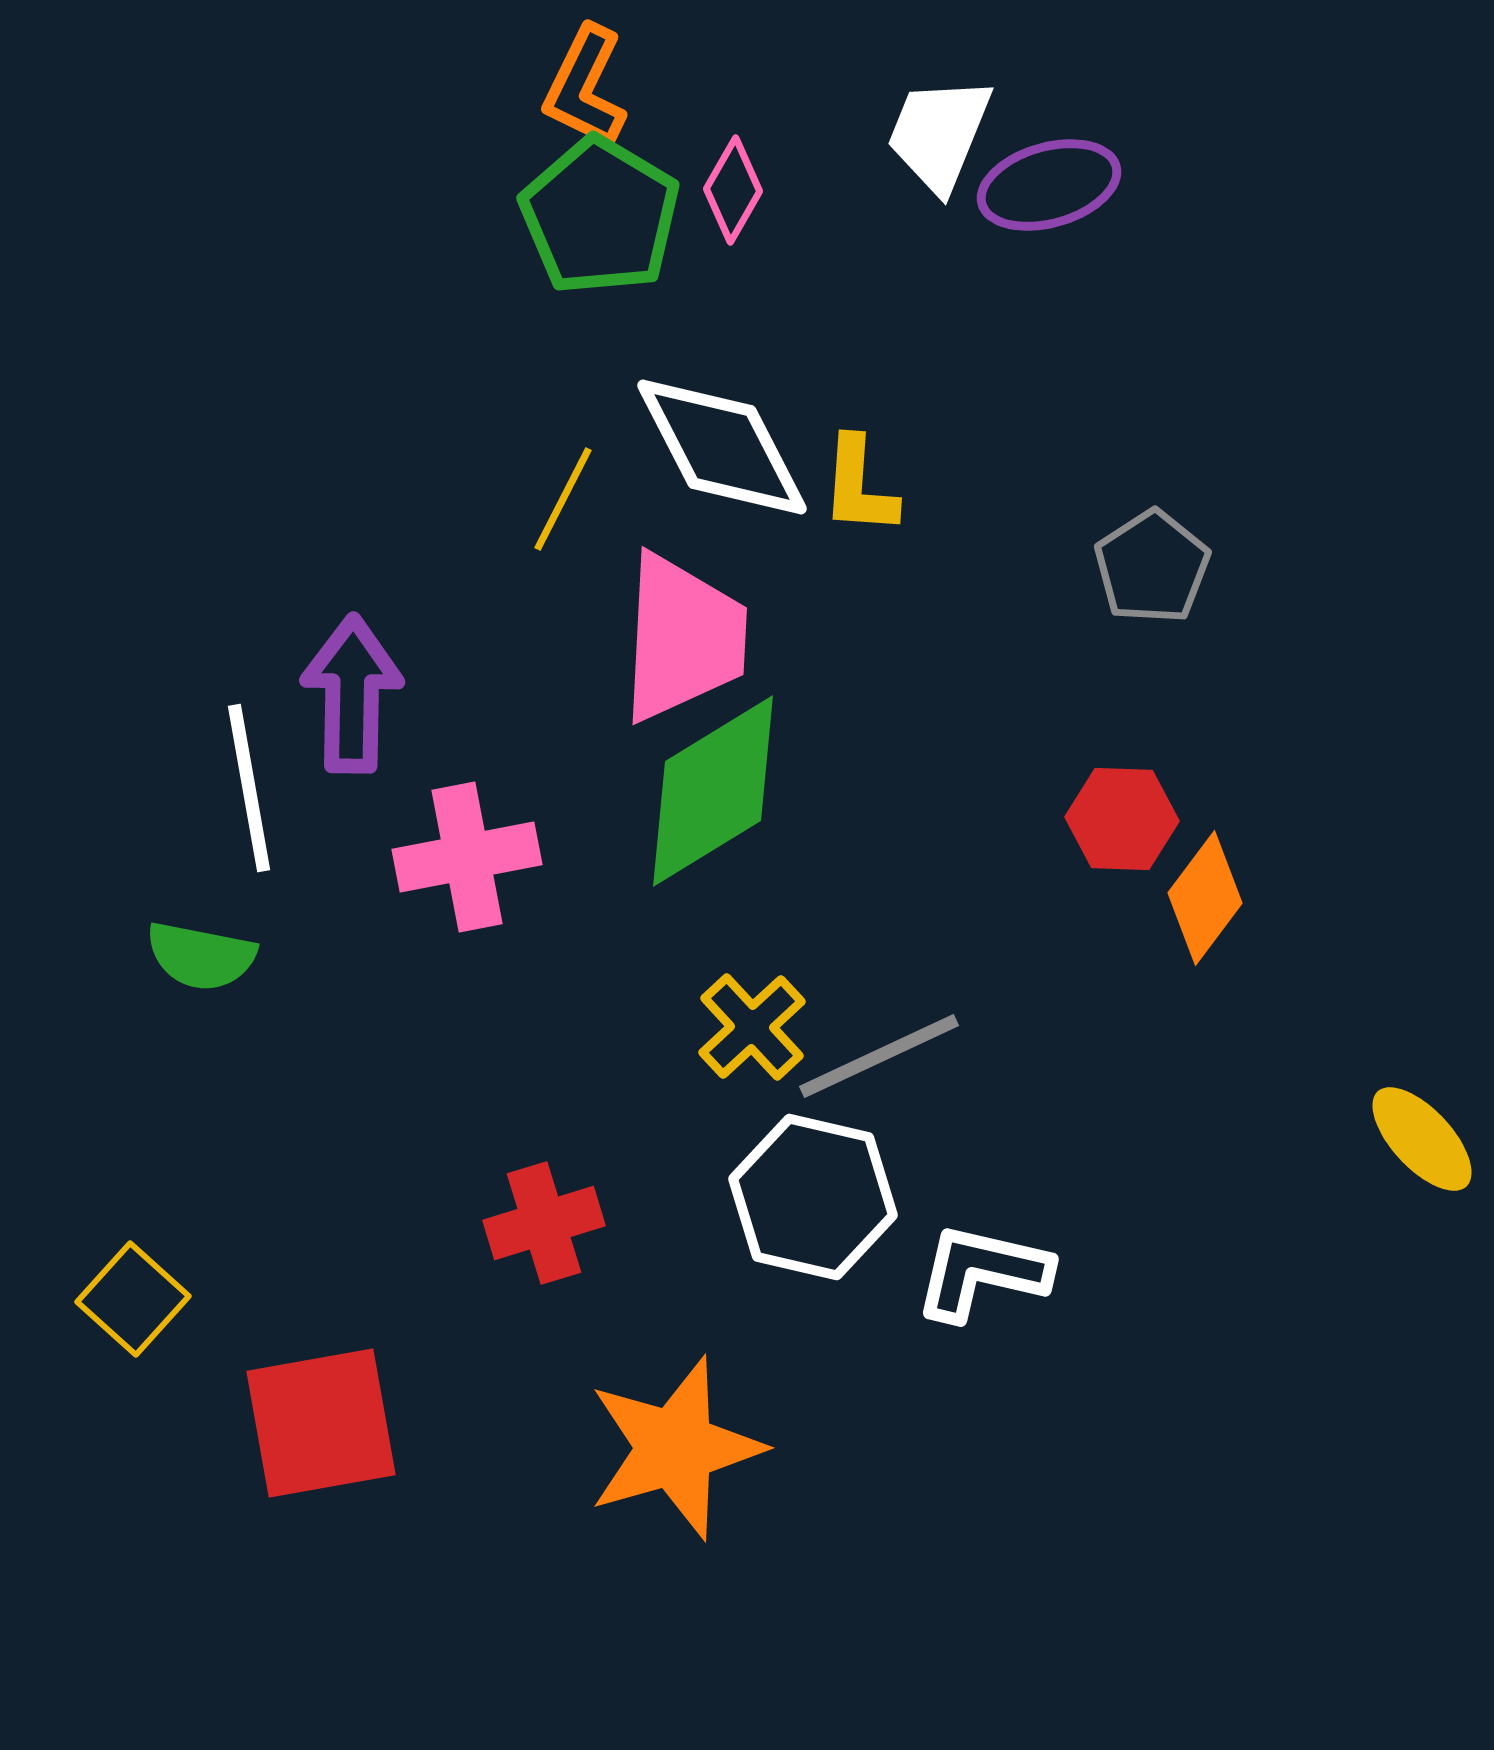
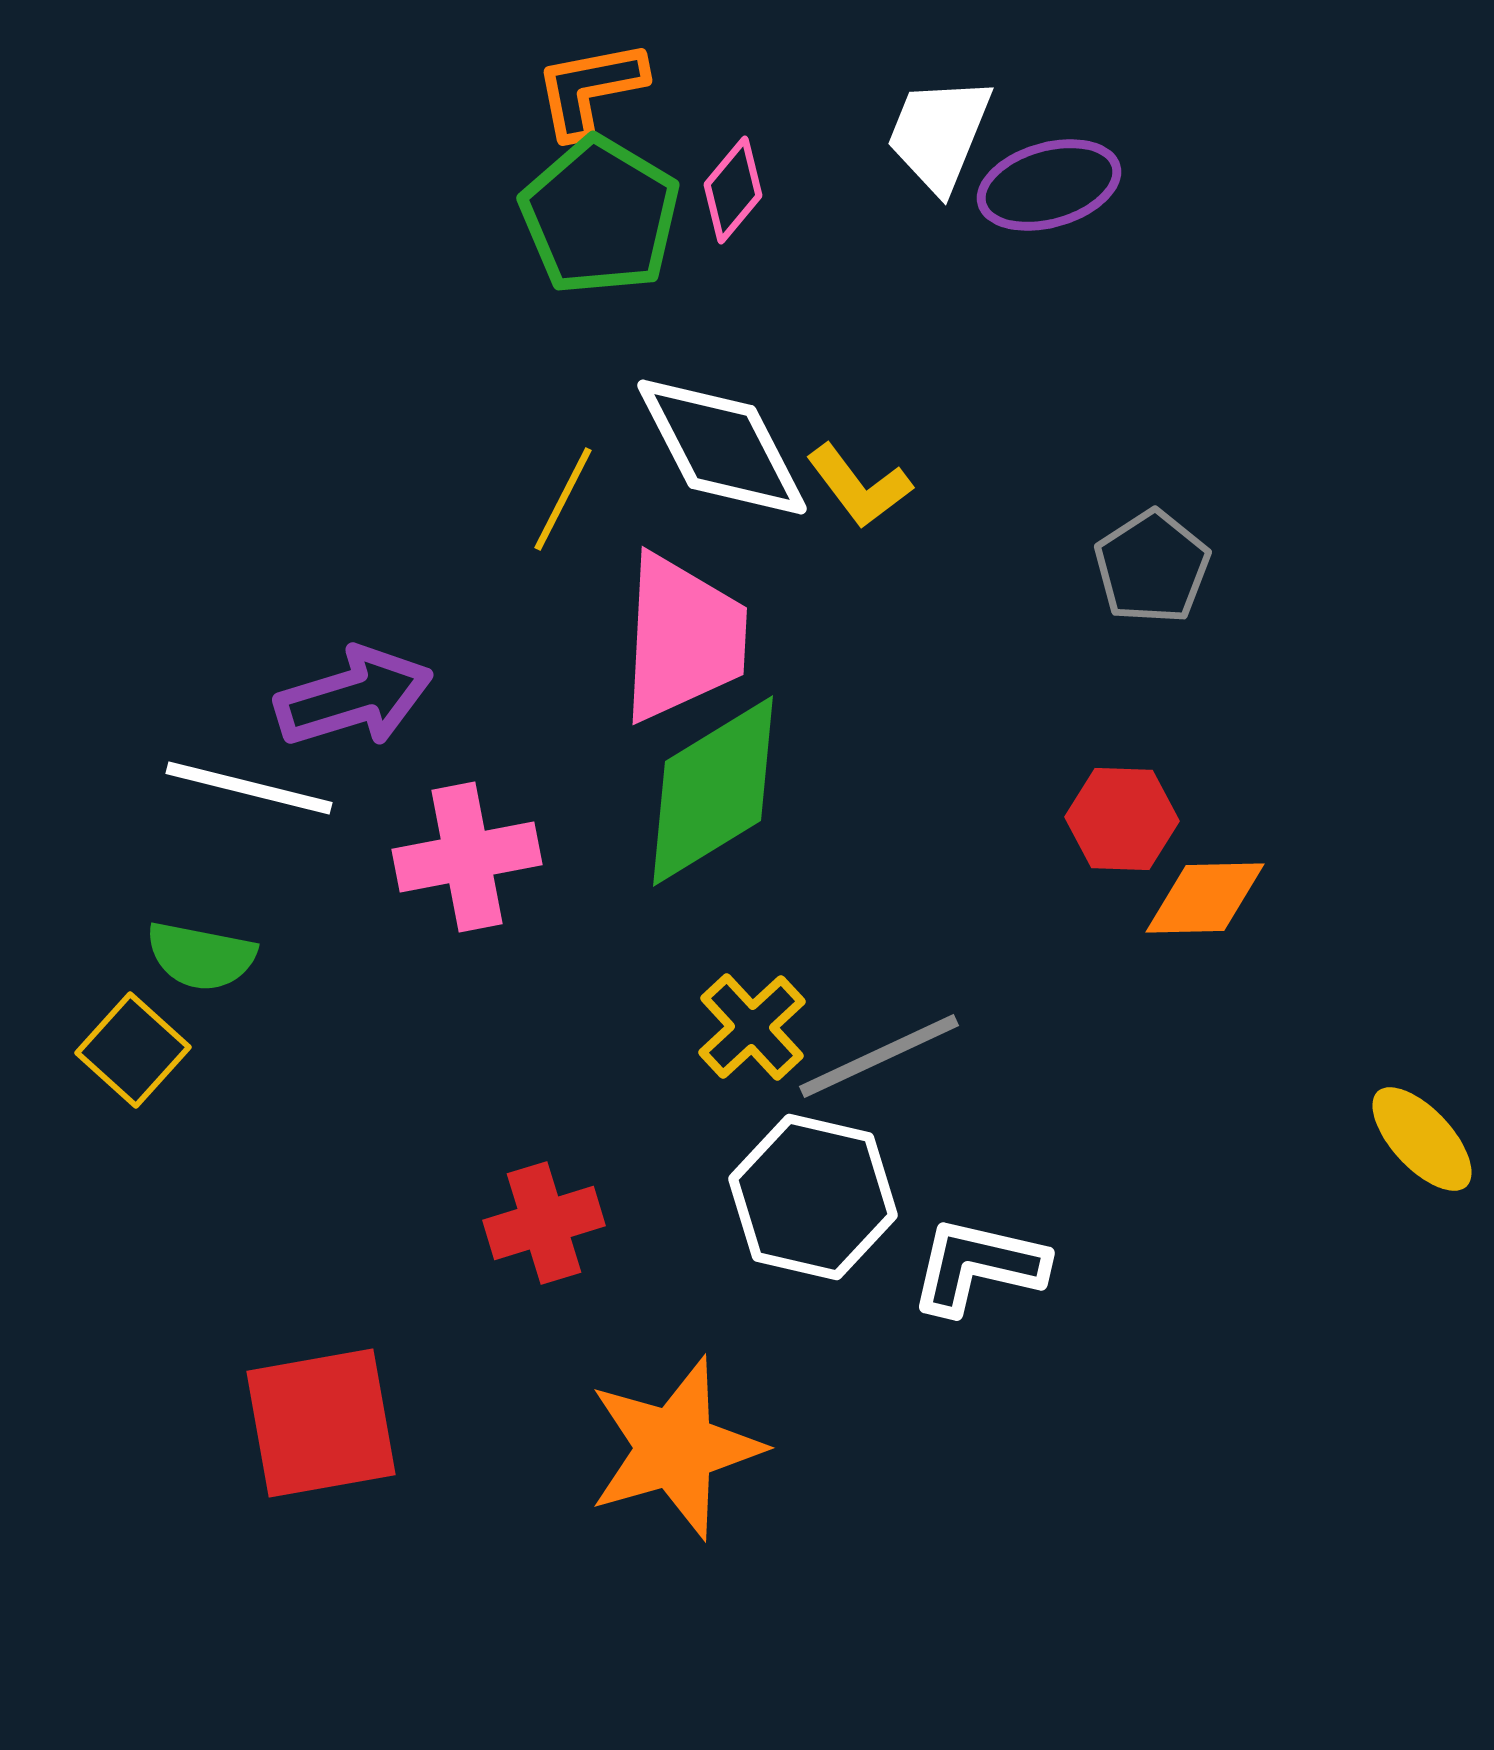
orange L-shape: moved 5 px right, 2 px down; rotated 53 degrees clockwise
pink diamond: rotated 10 degrees clockwise
yellow L-shape: rotated 41 degrees counterclockwise
purple arrow: moved 2 px right, 3 px down; rotated 72 degrees clockwise
white line: rotated 66 degrees counterclockwise
orange diamond: rotated 52 degrees clockwise
white L-shape: moved 4 px left, 6 px up
yellow square: moved 249 px up
